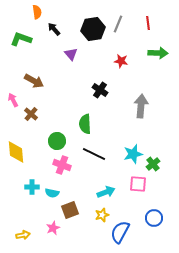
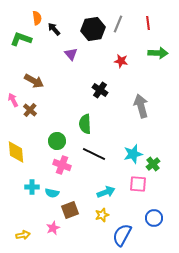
orange semicircle: moved 6 px down
gray arrow: rotated 20 degrees counterclockwise
brown cross: moved 1 px left, 4 px up
blue semicircle: moved 2 px right, 3 px down
